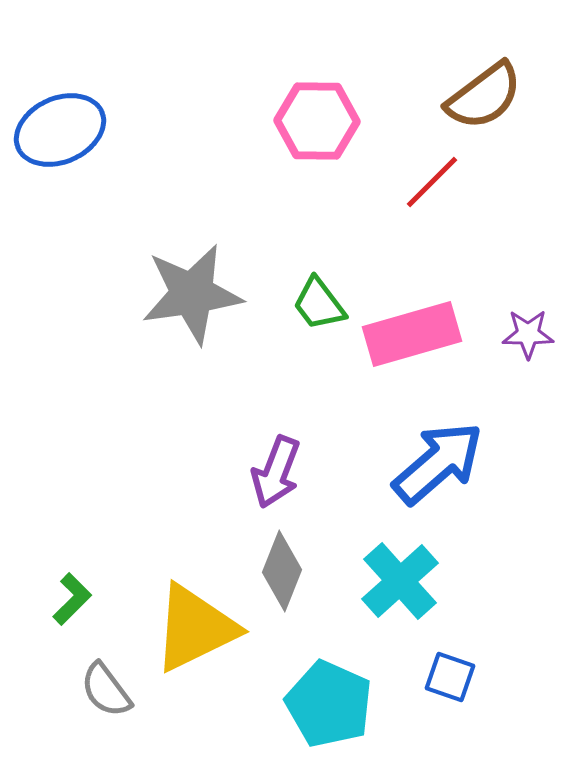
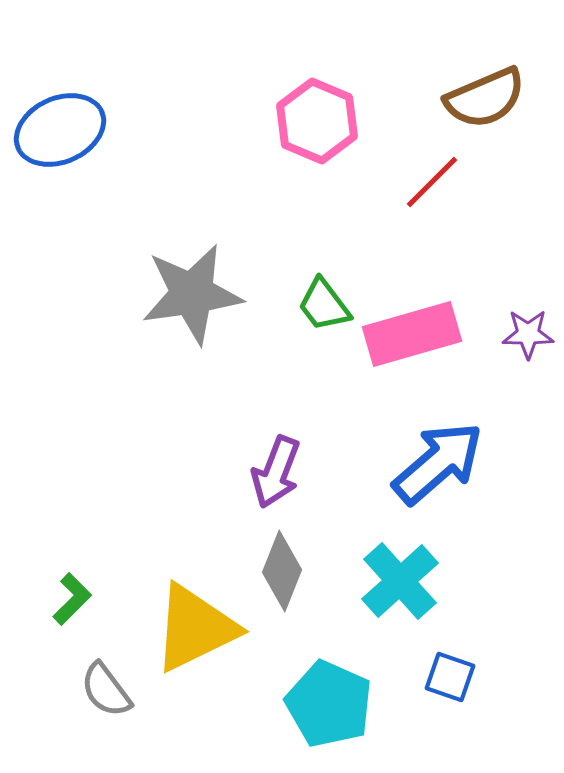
brown semicircle: moved 1 px right, 2 px down; rotated 14 degrees clockwise
pink hexagon: rotated 22 degrees clockwise
green trapezoid: moved 5 px right, 1 px down
